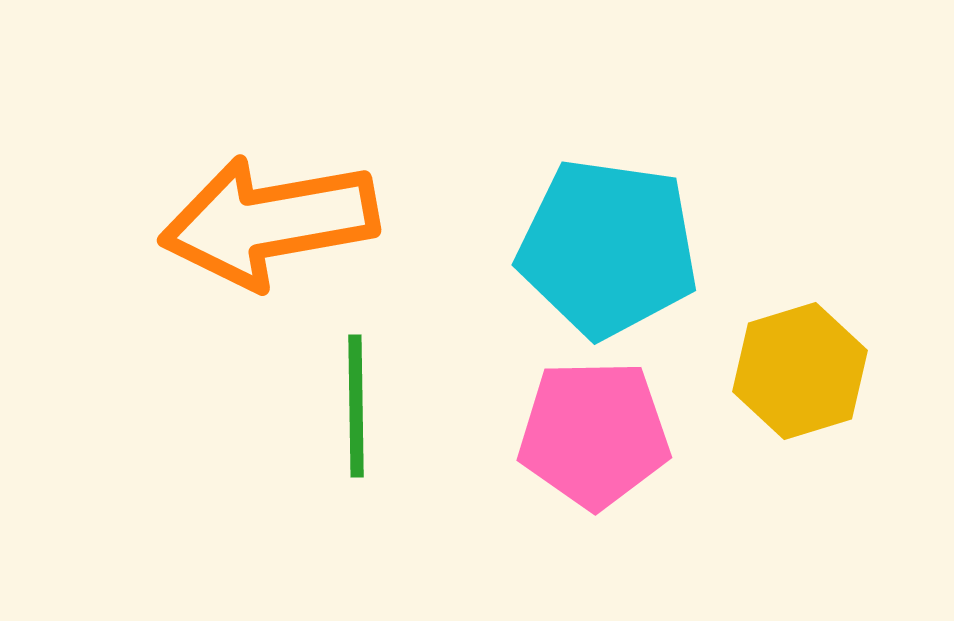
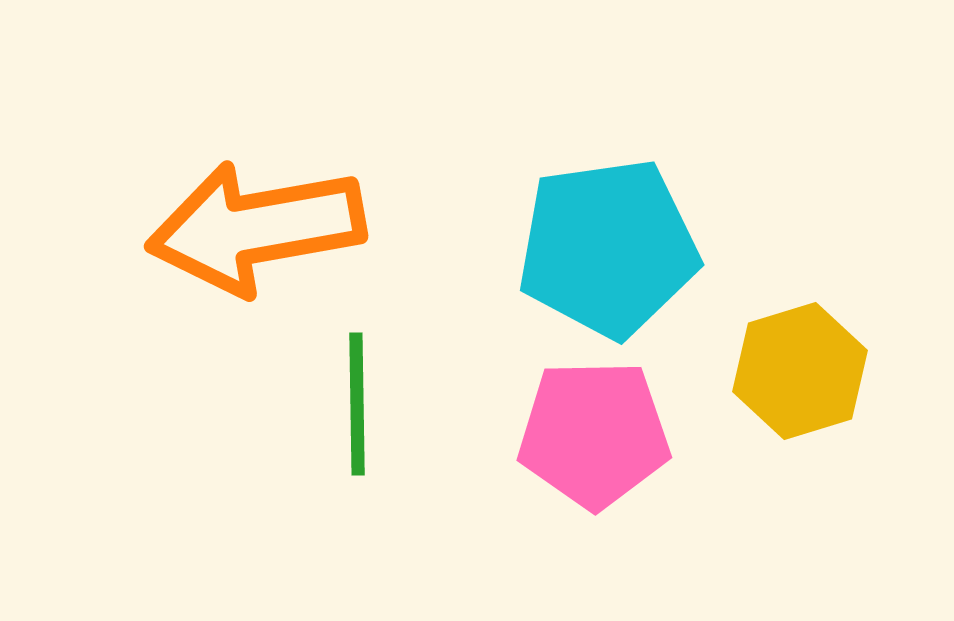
orange arrow: moved 13 px left, 6 px down
cyan pentagon: rotated 16 degrees counterclockwise
green line: moved 1 px right, 2 px up
